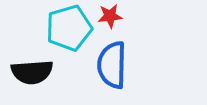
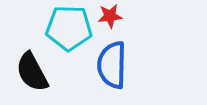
cyan pentagon: rotated 18 degrees clockwise
black semicircle: rotated 66 degrees clockwise
